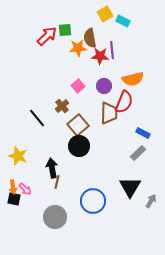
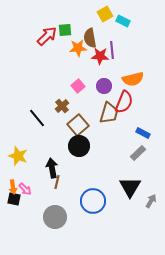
brown trapezoid: rotated 15 degrees clockwise
